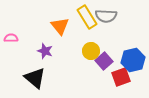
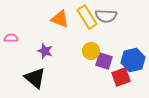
orange triangle: moved 7 px up; rotated 30 degrees counterclockwise
purple square: rotated 30 degrees counterclockwise
